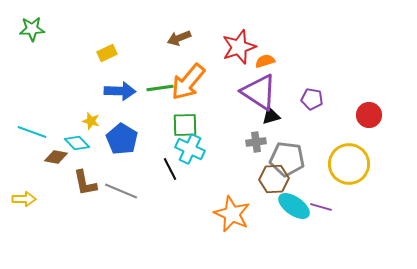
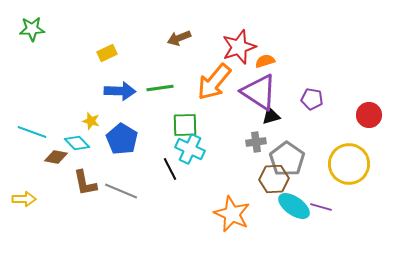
orange arrow: moved 26 px right
gray pentagon: rotated 28 degrees clockwise
